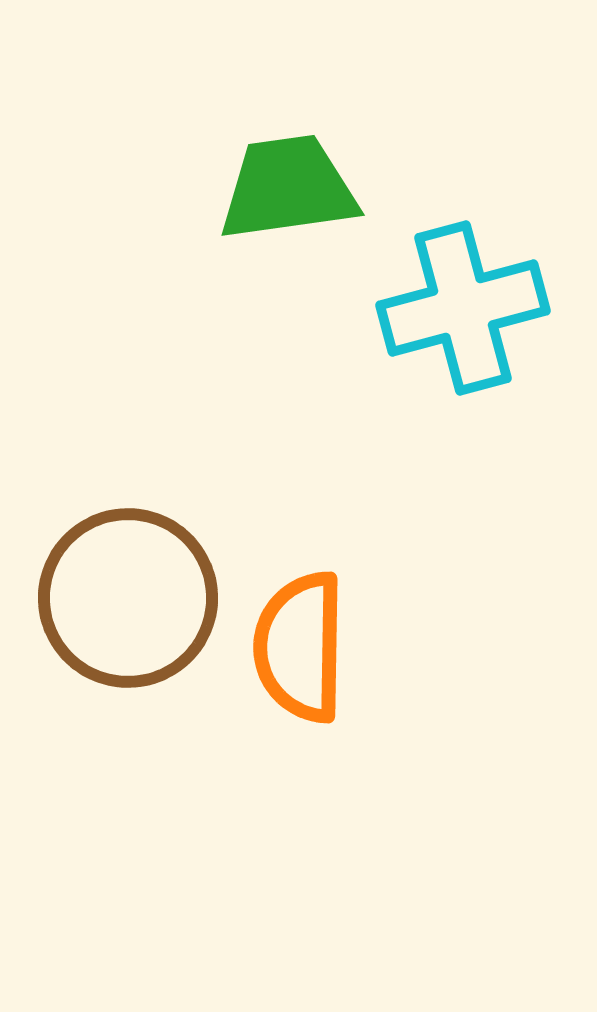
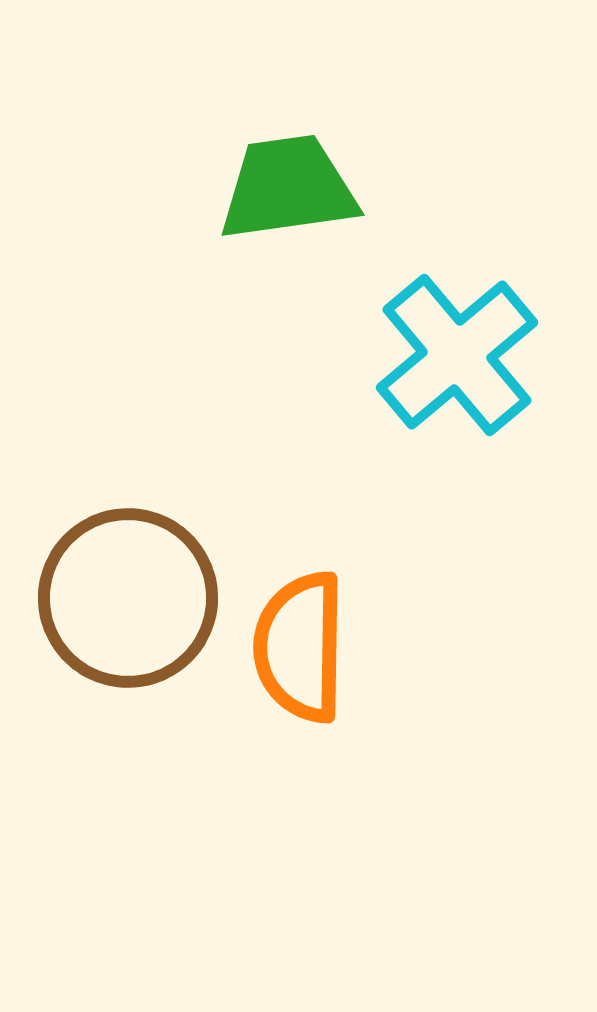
cyan cross: moved 6 px left, 47 px down; rotated 25 degrees counterclockwise
